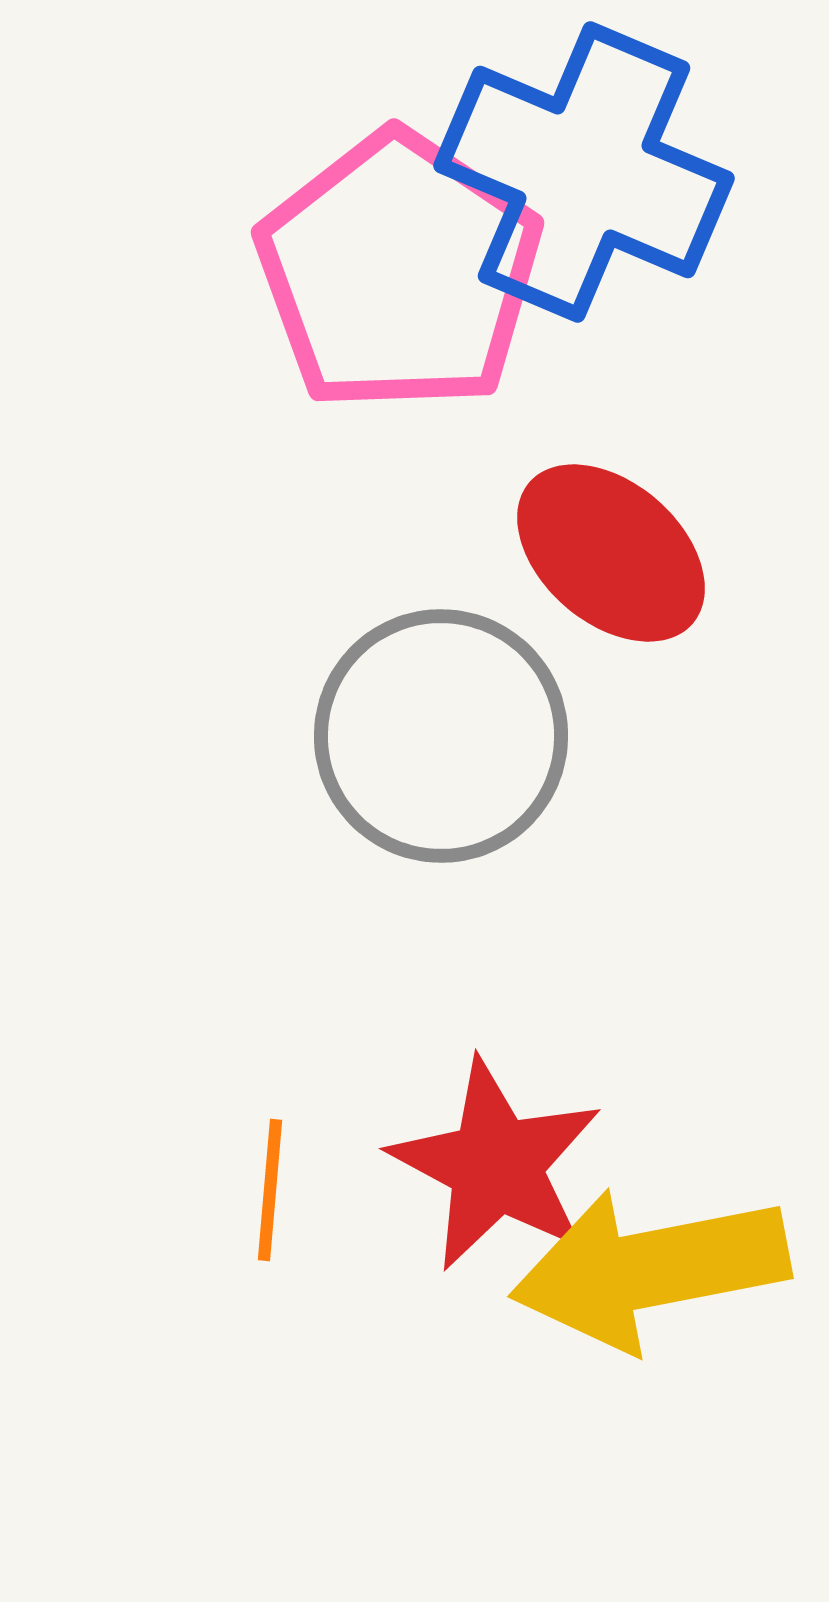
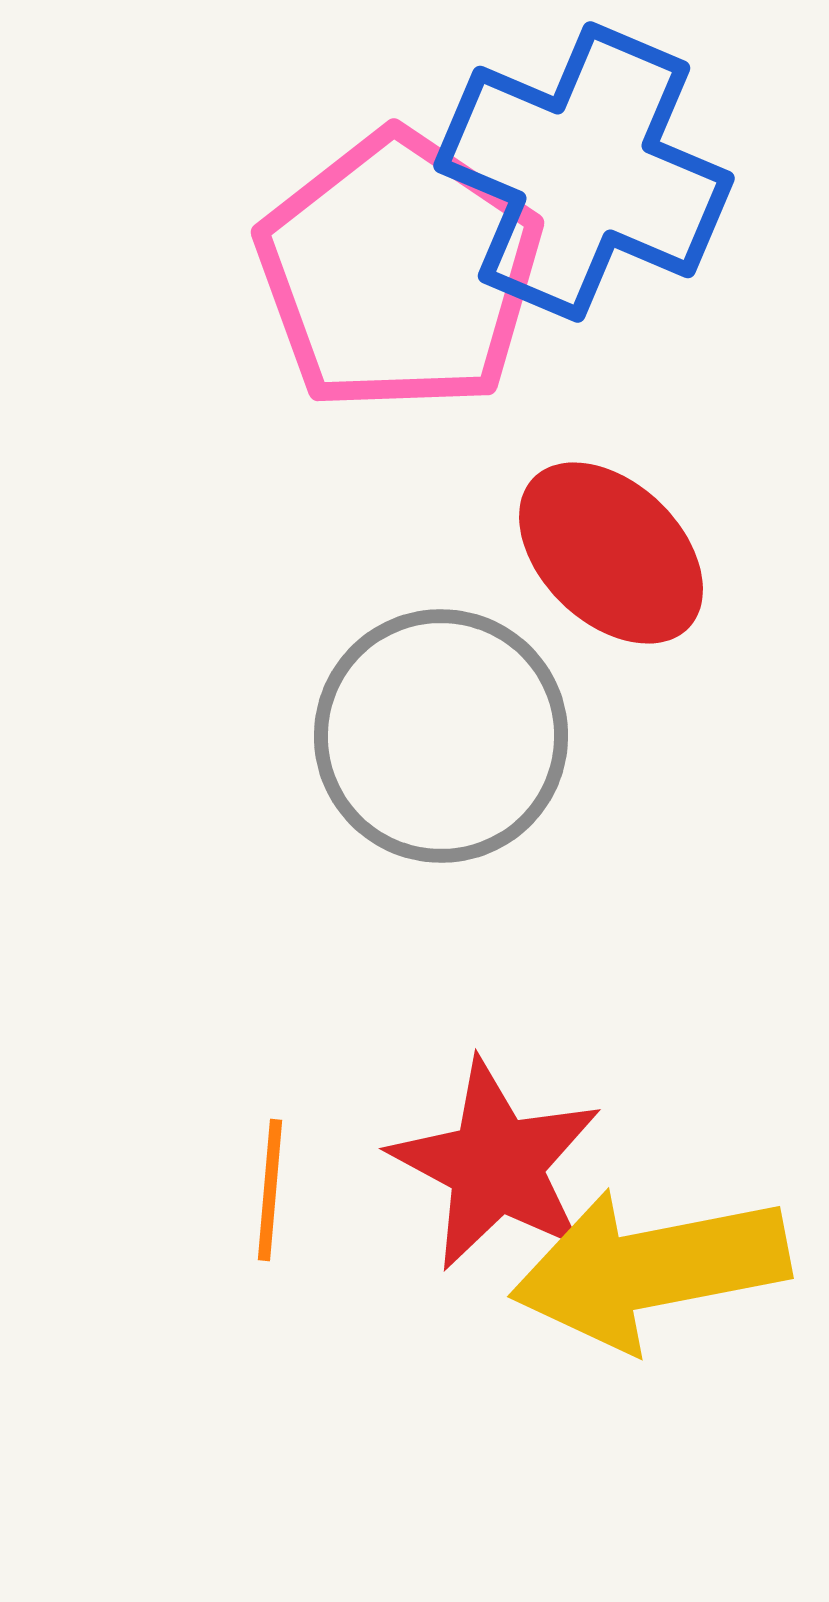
red ellipse: rotated 3 degrees clockwise
